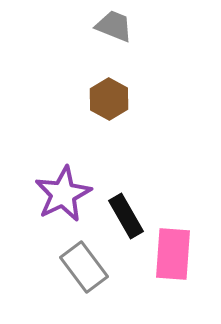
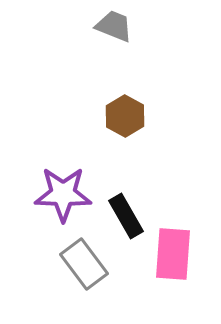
brown hexagon: moved 16 px right, 17 px down
purple star: rotated 28 degrees clockwise
gray rectangle: moved 3 px up
